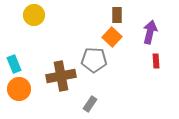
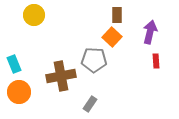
orange circle: moved 3 px down
